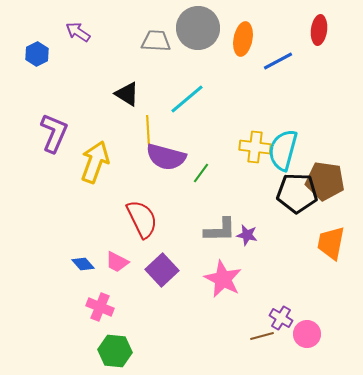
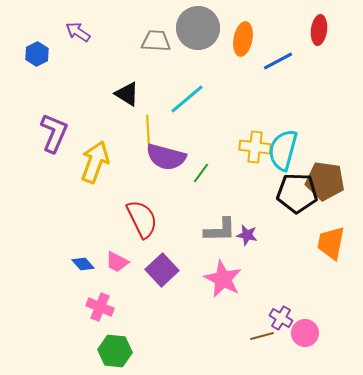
pink circle: moved 2 px left, 1 px up
